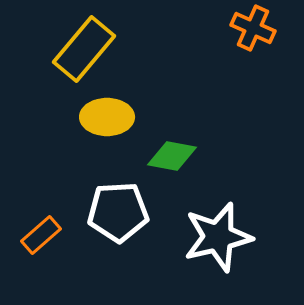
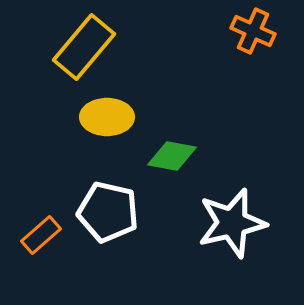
orange cross: moved 3 px down
yellow rectangle: moved 2 px up
white pentagon: moved 10 px left; rotated 16 degrees clockwise
white star: moved 14 px right, 14 px up
